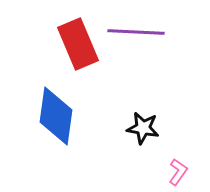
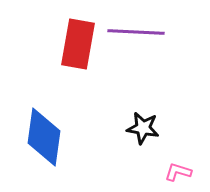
red rectangle: rotated 33 degrees clockwise
blue diamond: moved 12 px left, 21 px down
pink L-shape: rotated 108 degrees counterclockwise
